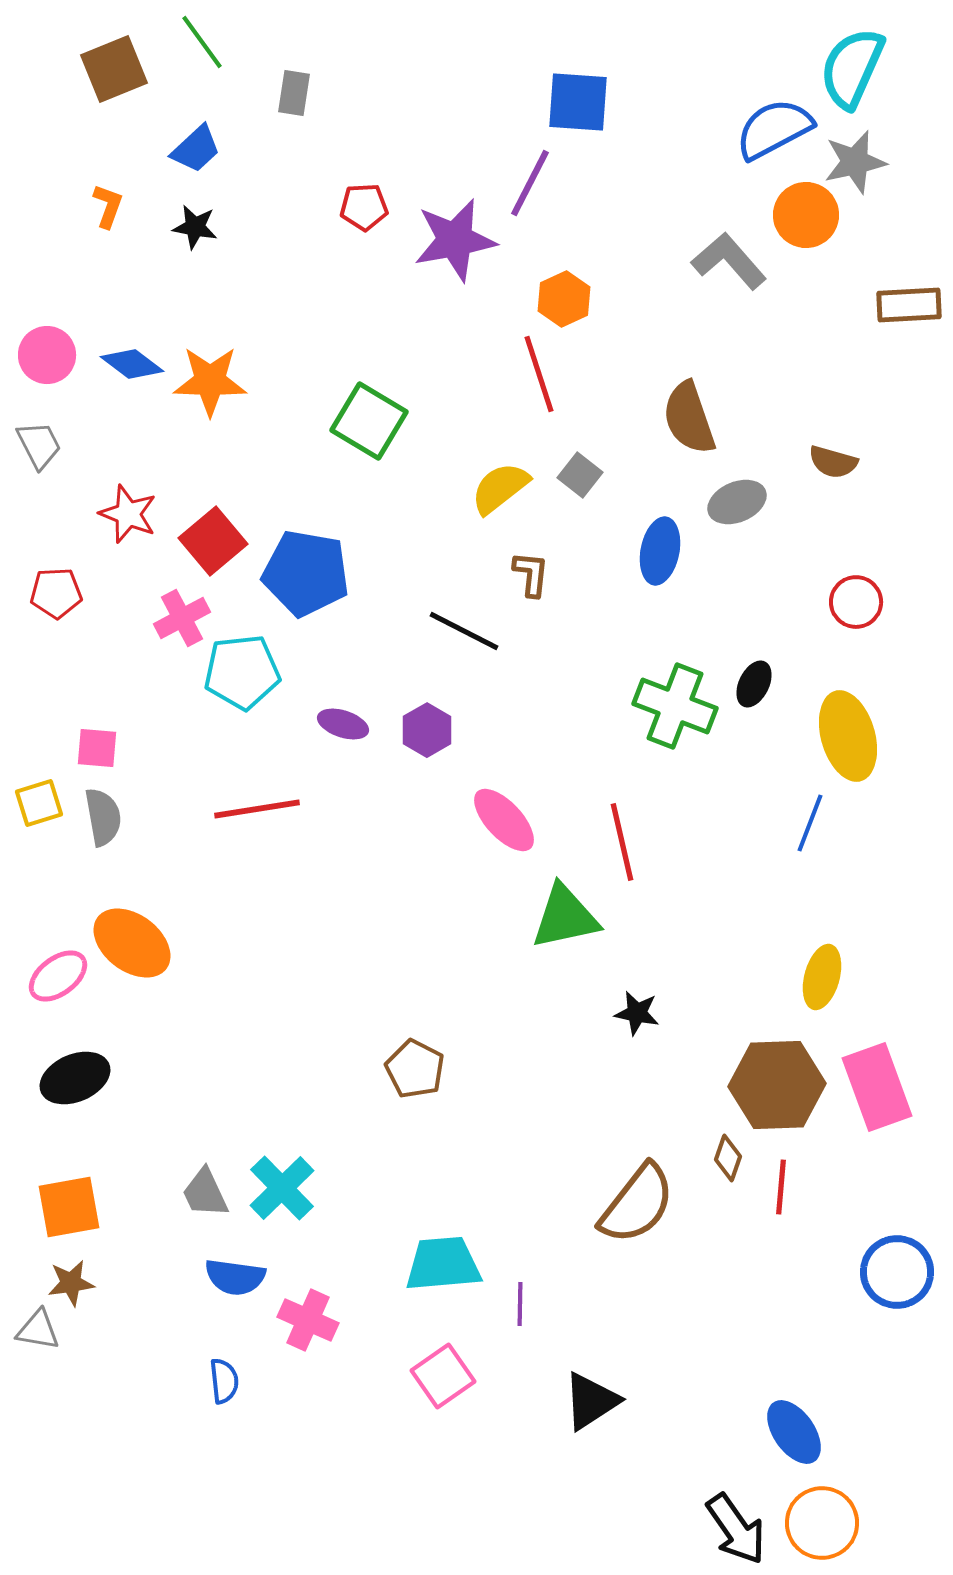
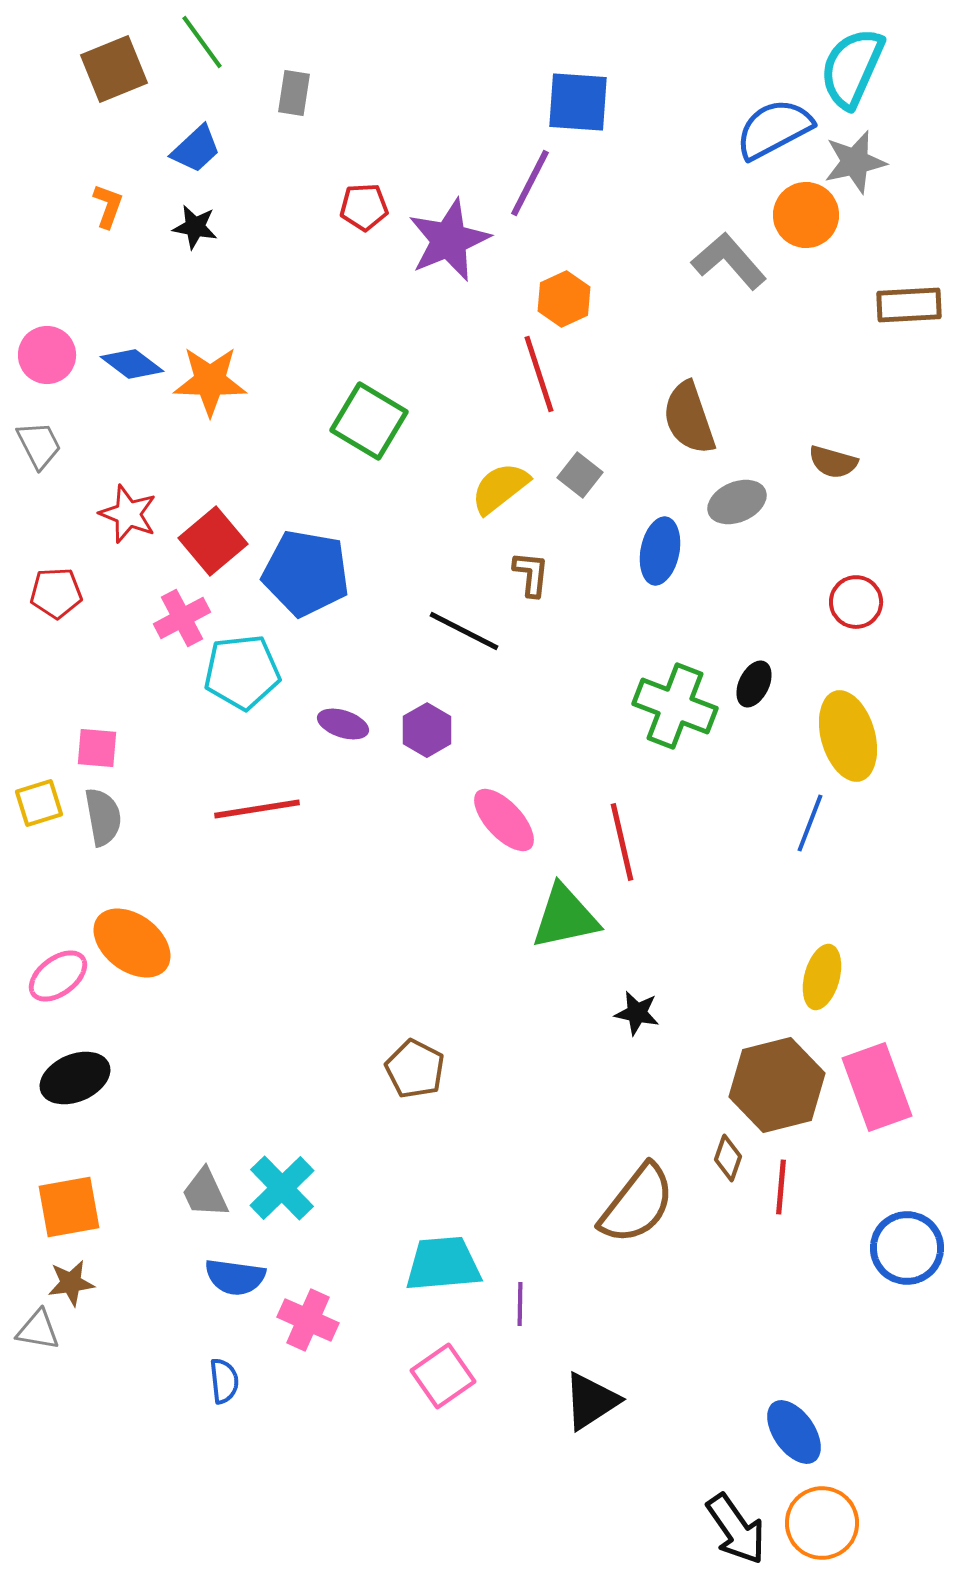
purple star at (455, 240): moved 6 px left; rotated 12 degrees counterclockwise
brown hexagon at (777, 1085): rotated 12 degrees counterclockwise
blue circle at (897, 1272): moved 10 px right, 24 px up
